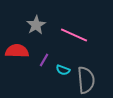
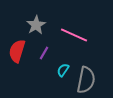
red semicircle: rotated 75 degrees counterclockwise
purple line: moved 7 px up
cyan semicircle: rotated 104 degrees clockwise
gray semicircle: rotated 16 degrees clockwise
